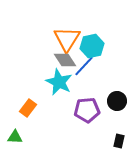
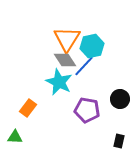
black circle: moved 3 px right, 2 px up
purple pentagon: rotated 15 degrees clockwise
